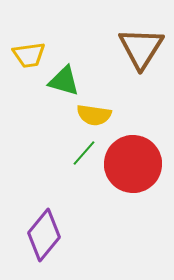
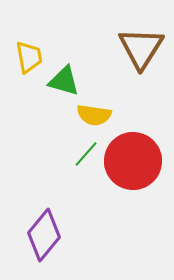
yellow trapezoid: moved 2 px down; rotated 92 degrees counterclockwise
green line: moved 2 px right, 1 px down
red circle: moved 3 px up
